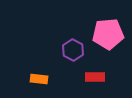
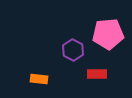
red rectangle: moved 2 px right, 3 px up
